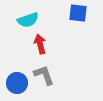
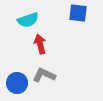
gray L-shape: rotated 45 degrees counterclockwise
